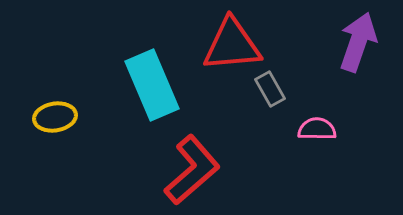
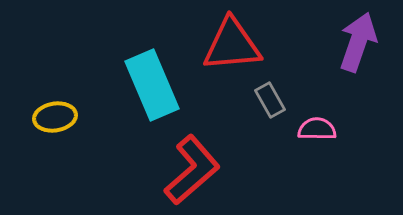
gray rectangle: moved 11 px down
